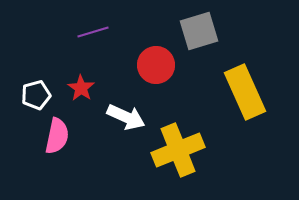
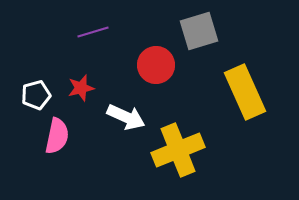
red star: rotated 24 degrees clockwise
